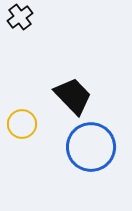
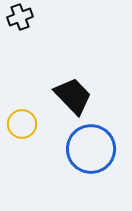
black cross: rotated 15 degrees clockwise
blue circle: moved 2 px down
